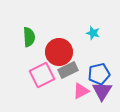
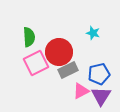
pink square: moved 6 px left, 12 px up
purple triangle: moved 1 px left, 5 px down
